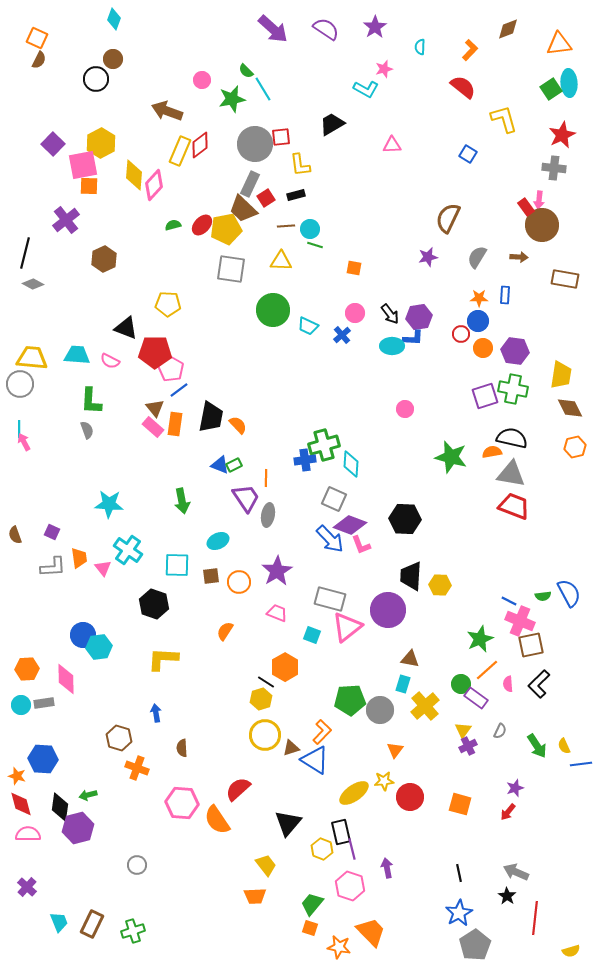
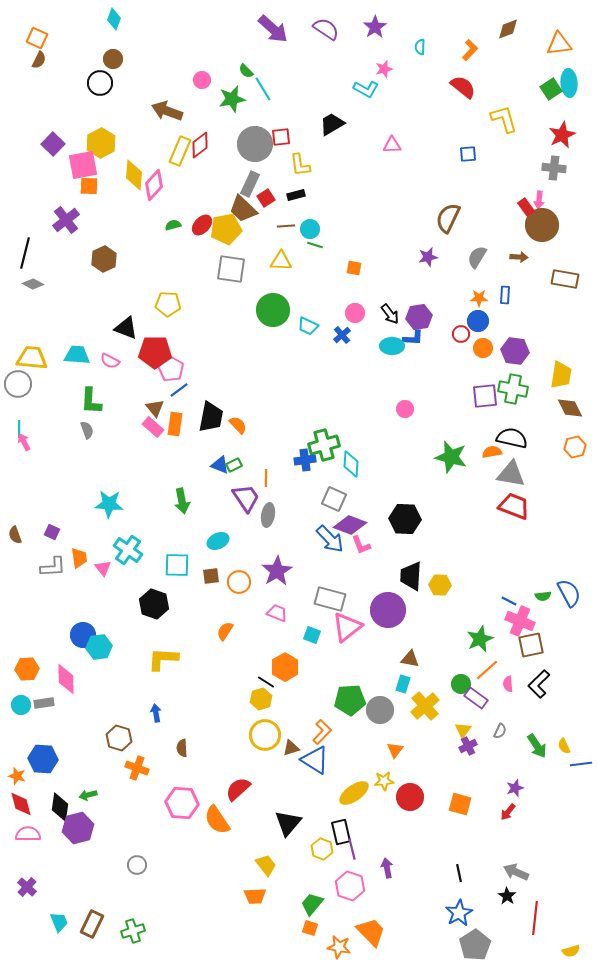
black circle at (96, 79): moved 4 px right, 4 px down
blue square at (468, 154): rotated 36 degrees counterclockwise
gray circle at (20, 384): moved 2 px left
purple square at (485, 396): rotated 12 degrees clockwise
